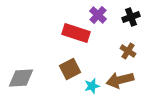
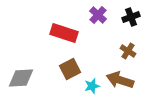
red rectangle: moved 12 px left
brown arrow: rotated 32 degrees clockwise
